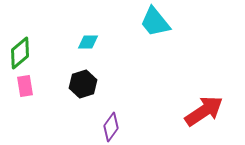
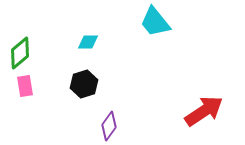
black hexagon: moved 1 px right
purple diamond: moved 2 px left, 1 px up
